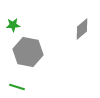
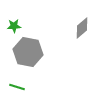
green star: moved 1 px right, 1 px down
gray diamond: moved 1 px up
